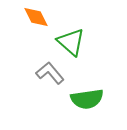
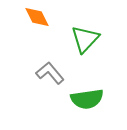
orange diamond: moved 1 px right
green triangle: moved 14 px right, 3 px up; rotated 32 degrees clockwise
